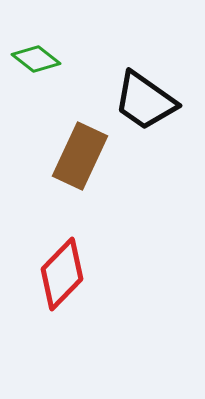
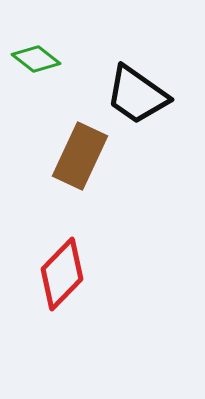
black trapezoid: moved 8 px left, 6 px up
